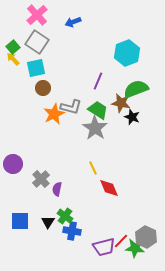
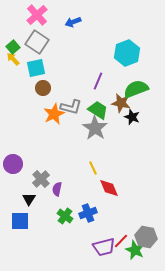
black triangle: moved 19 px left, 23 px up
blue cross: moved 16 px right, 18 px up; rotated 30 degrees counterclockwise
gray hexagon: rotated 15 degrees counterclockwise
green star: moved 2 px down; rotated 18 degrees clockwise
